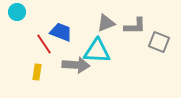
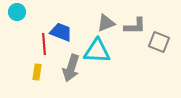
red line: rotated 30 degrees clockwise
gray arrow: moved 5 px left, 3 px down; rotated 104 degrees clockwise
